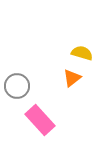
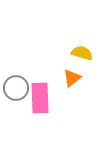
gray circle: moved 1 px left, 2 px down
pink rectangle: moved 22 px up; rotated 40 degrees clockwise
